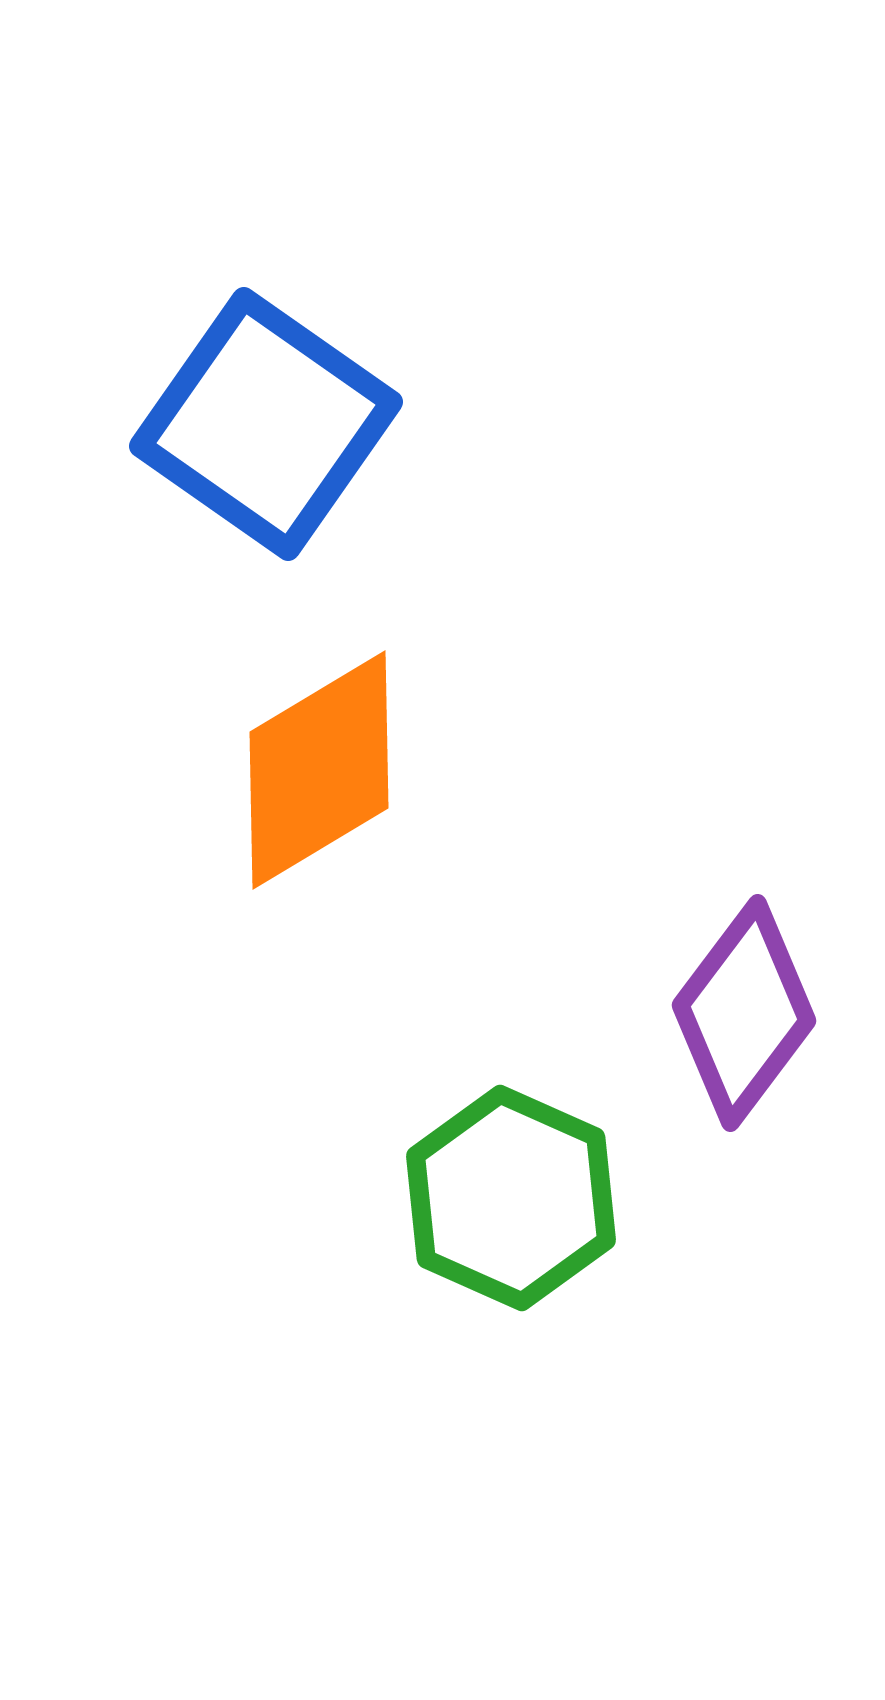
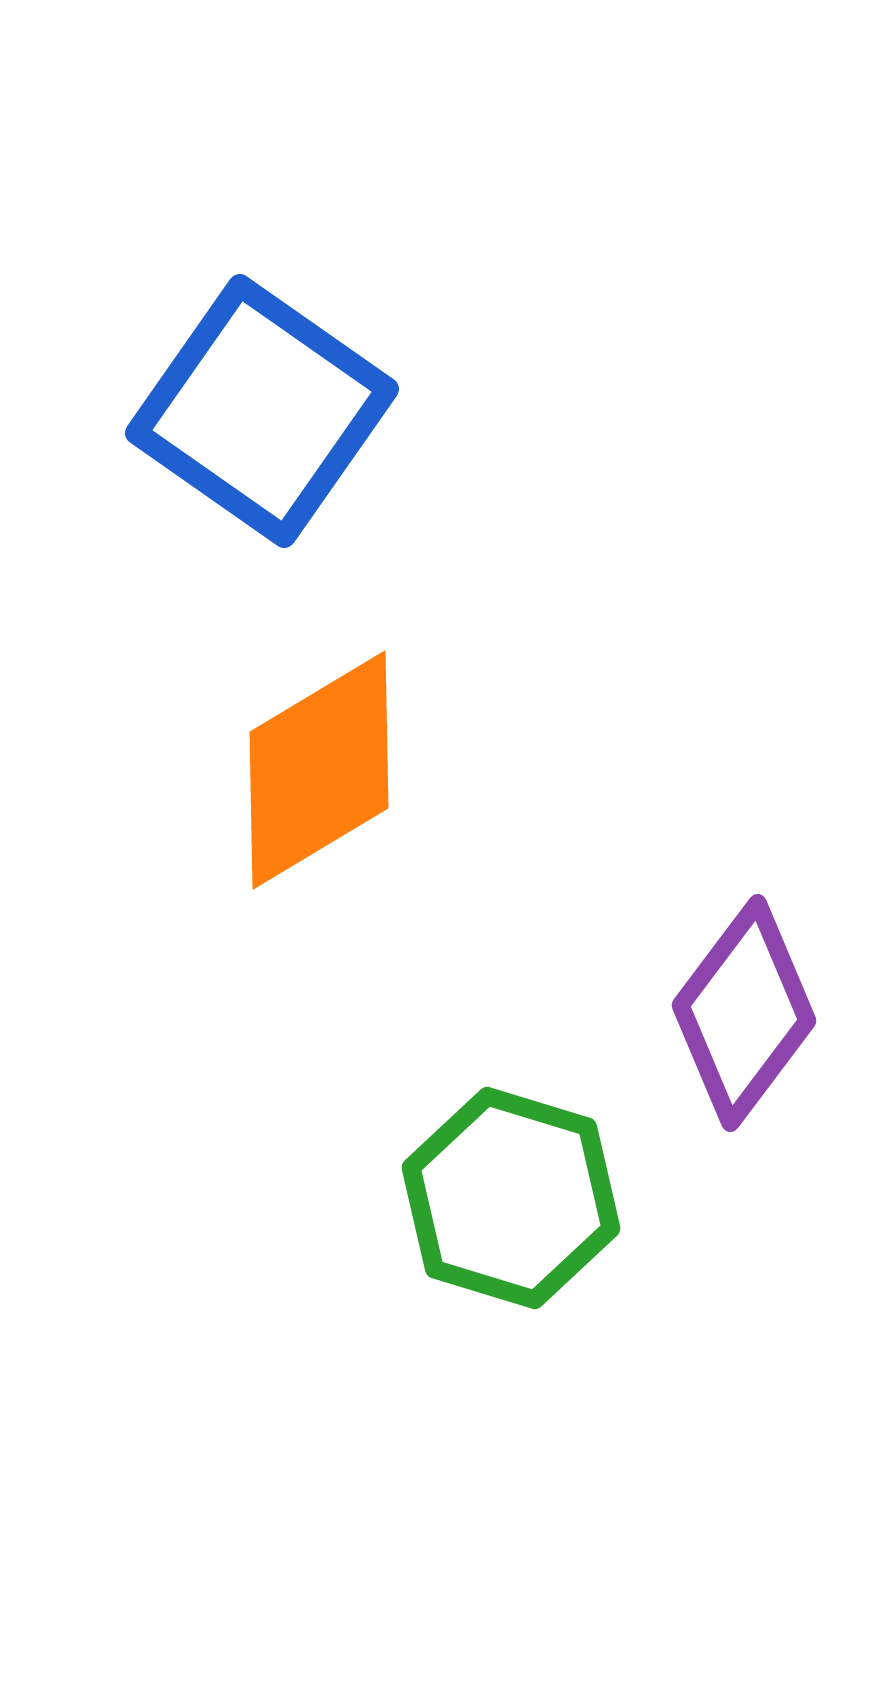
blue square: moved 4 px left, 13 px up
green hexagon: rotated 7 degrees counterclockwise
